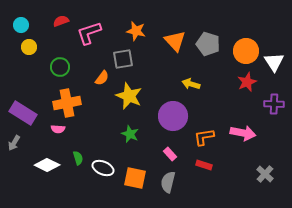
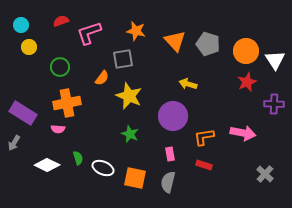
white triangle: moved 1 px right, 2 px up
yellow arrow: moved 3 px left
pink rectangle: rotated 32 degrees clockwise
